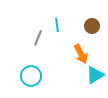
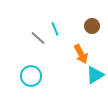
cyan line: moved 2 px left, 4 px down; rotated 16 degrees counterclockwise
gray line: rotated 70 degrees counterclockwise
